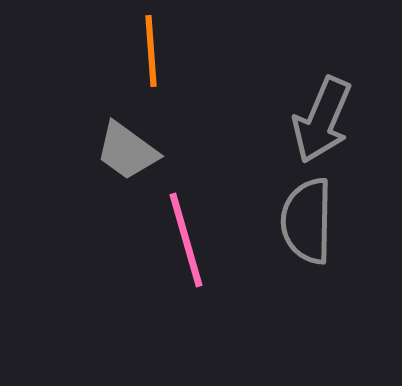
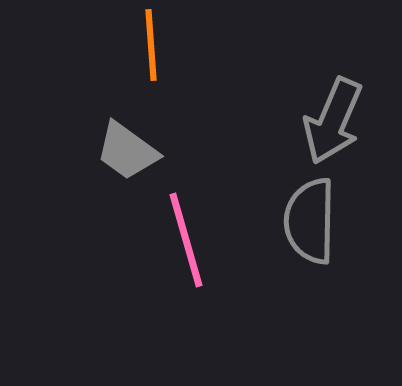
orange line: moved 6 px up
gray arrow: moved 11 px right, 1 px down
gray semicircle: moved 3 px right
